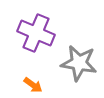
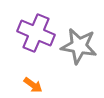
gray star: moved 17 px up
